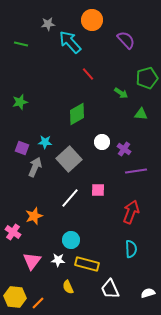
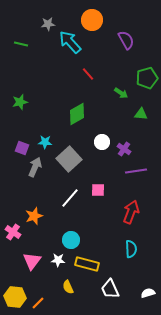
purple semicircle: rotated 12 degrees clockwise
